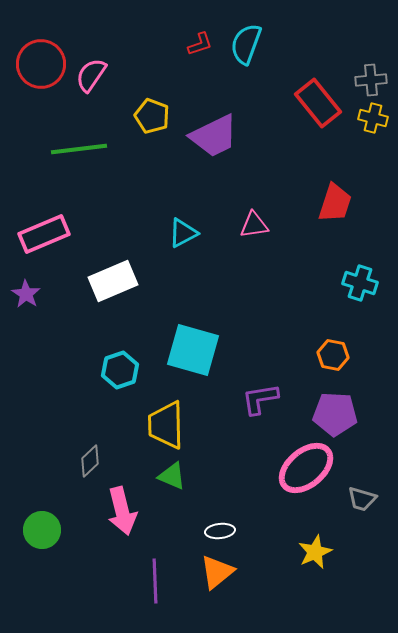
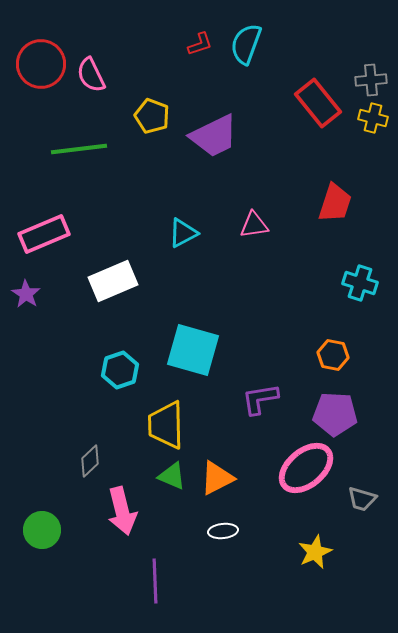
pink semicircle: rotated 60 degrees counterclockwise
white ellipse: moved 3 px right
orange triangle: moved 94 px up; rotated 12 degrees clockwise
